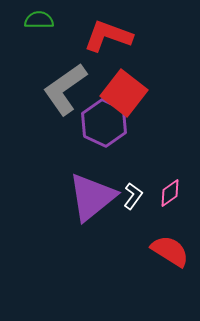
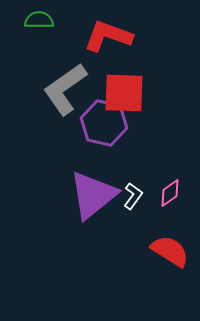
red square: rotated 36 degrees counterclockwise
purple hexagon: rotated 12 degrees counterclockwise
purple triangle: moved 1 px right, 2 px up
